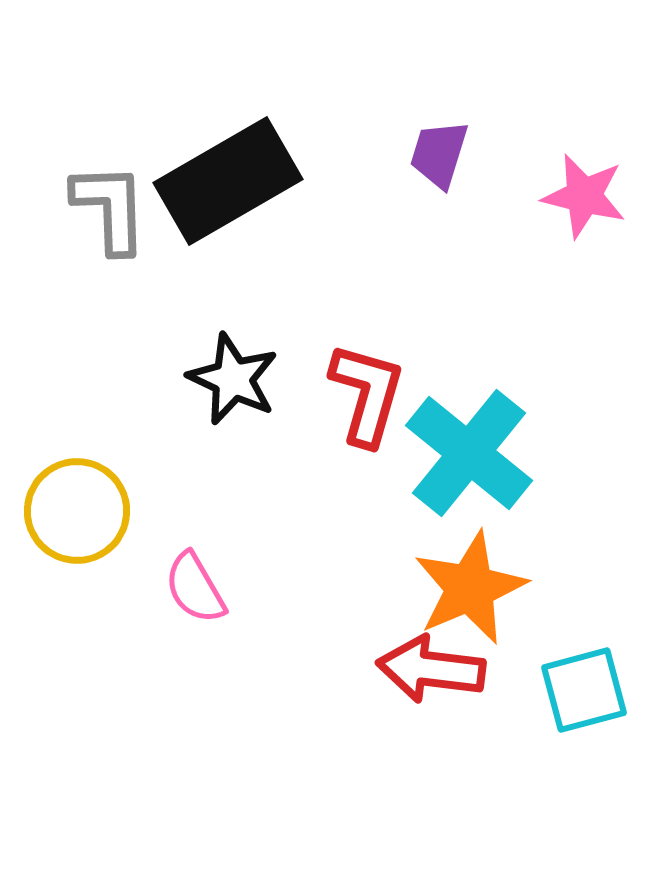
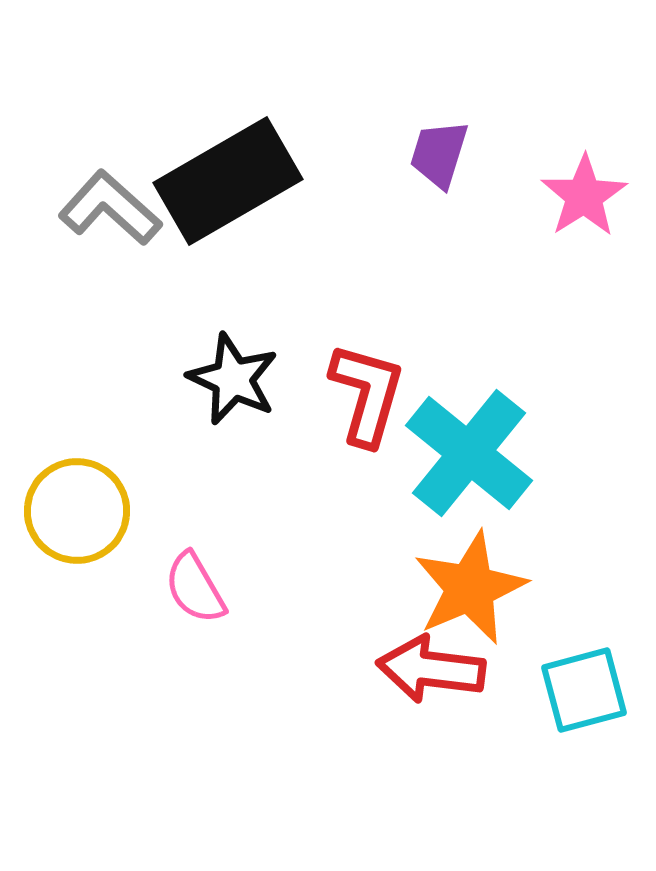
pink star: rotated 26 degrees clockwise
gray L-shape: rotated 46 degrees counterclockwise
